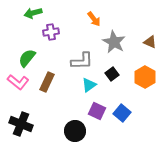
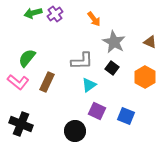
purple cross: moved 4 px right, 18 px up; rotated 28 degrees counterclockwise
black square: moved 6 px up; rotated 16 degrees counterclockwise
blue square: moved 4 px right, 3 px down; rotated 18 degrees counterclockwise
